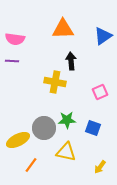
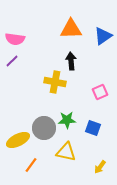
orange triangle: moved 8 px right
purple line: rotated 48 degrees counterclockwise
